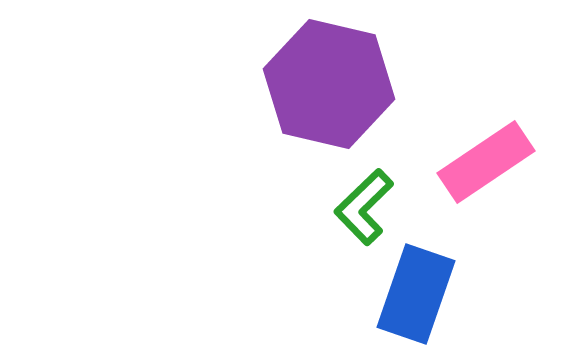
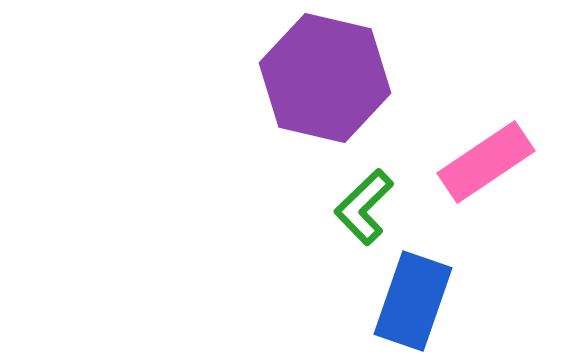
purple hexagon: moved 4 px left, 6 px up
blue rectangle: moved 3 px left, 7 px down
